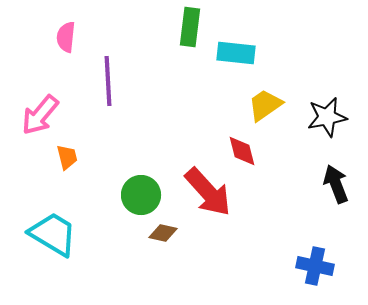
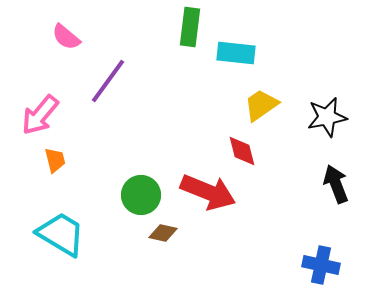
pink semicircle: rotated 56 degrees counterclockwise
purple line: rotated 39 degrees clockwise
yellow trapezoid: moved 4 px left
orange trapezoid: moved 12 px left, 3 px down
red arrow: rotated 26 degrees counterclockwise
cyan trapezoid: moved 8 px right
blue cross: moved 6 px right, 1 px up
